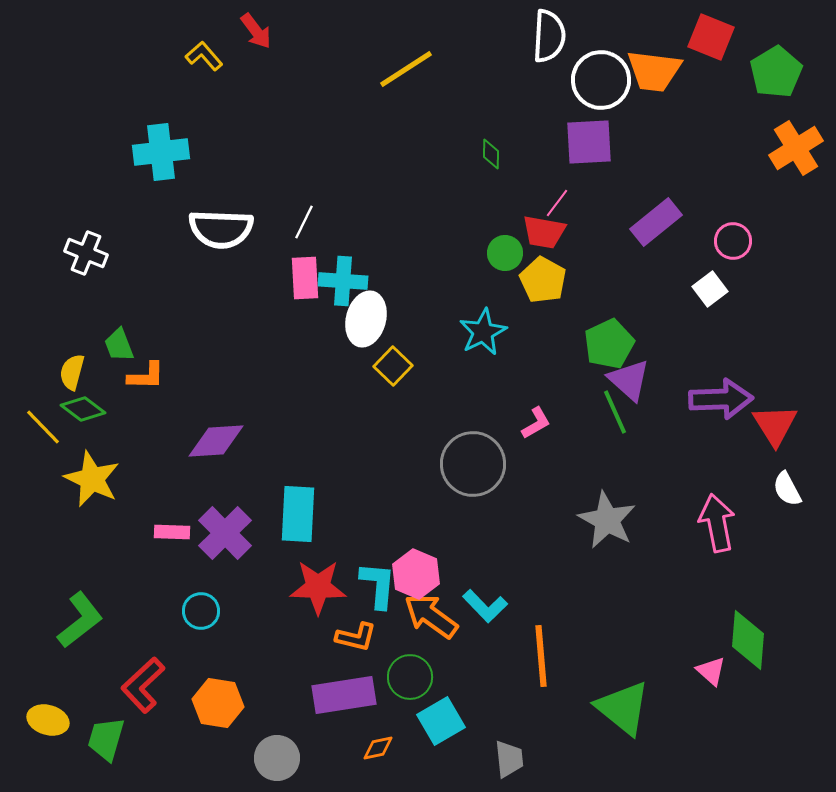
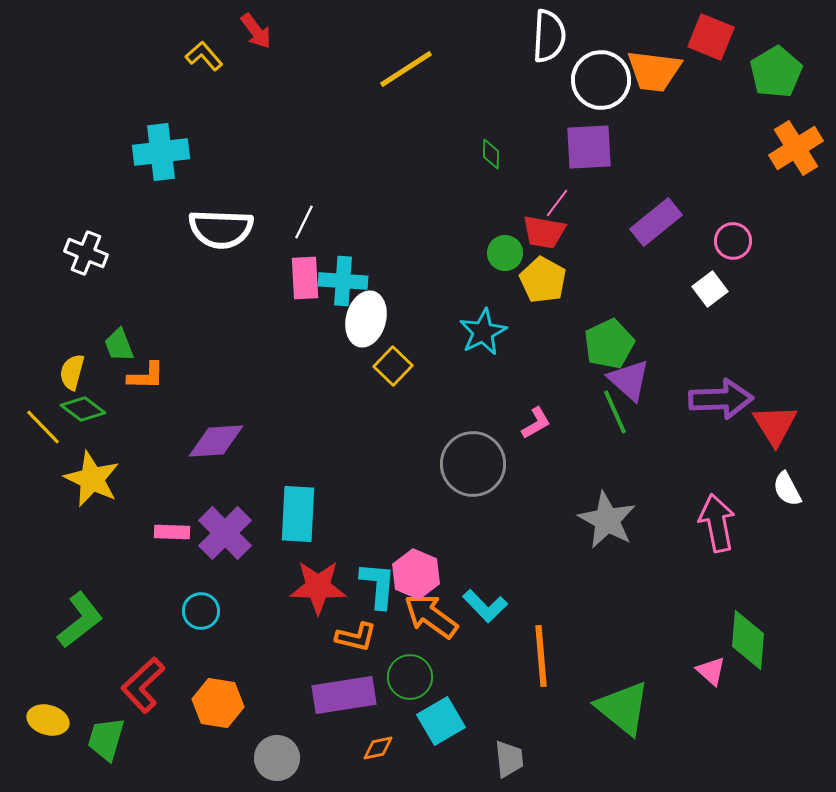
purple square at (589, 142): moved 5 px down
